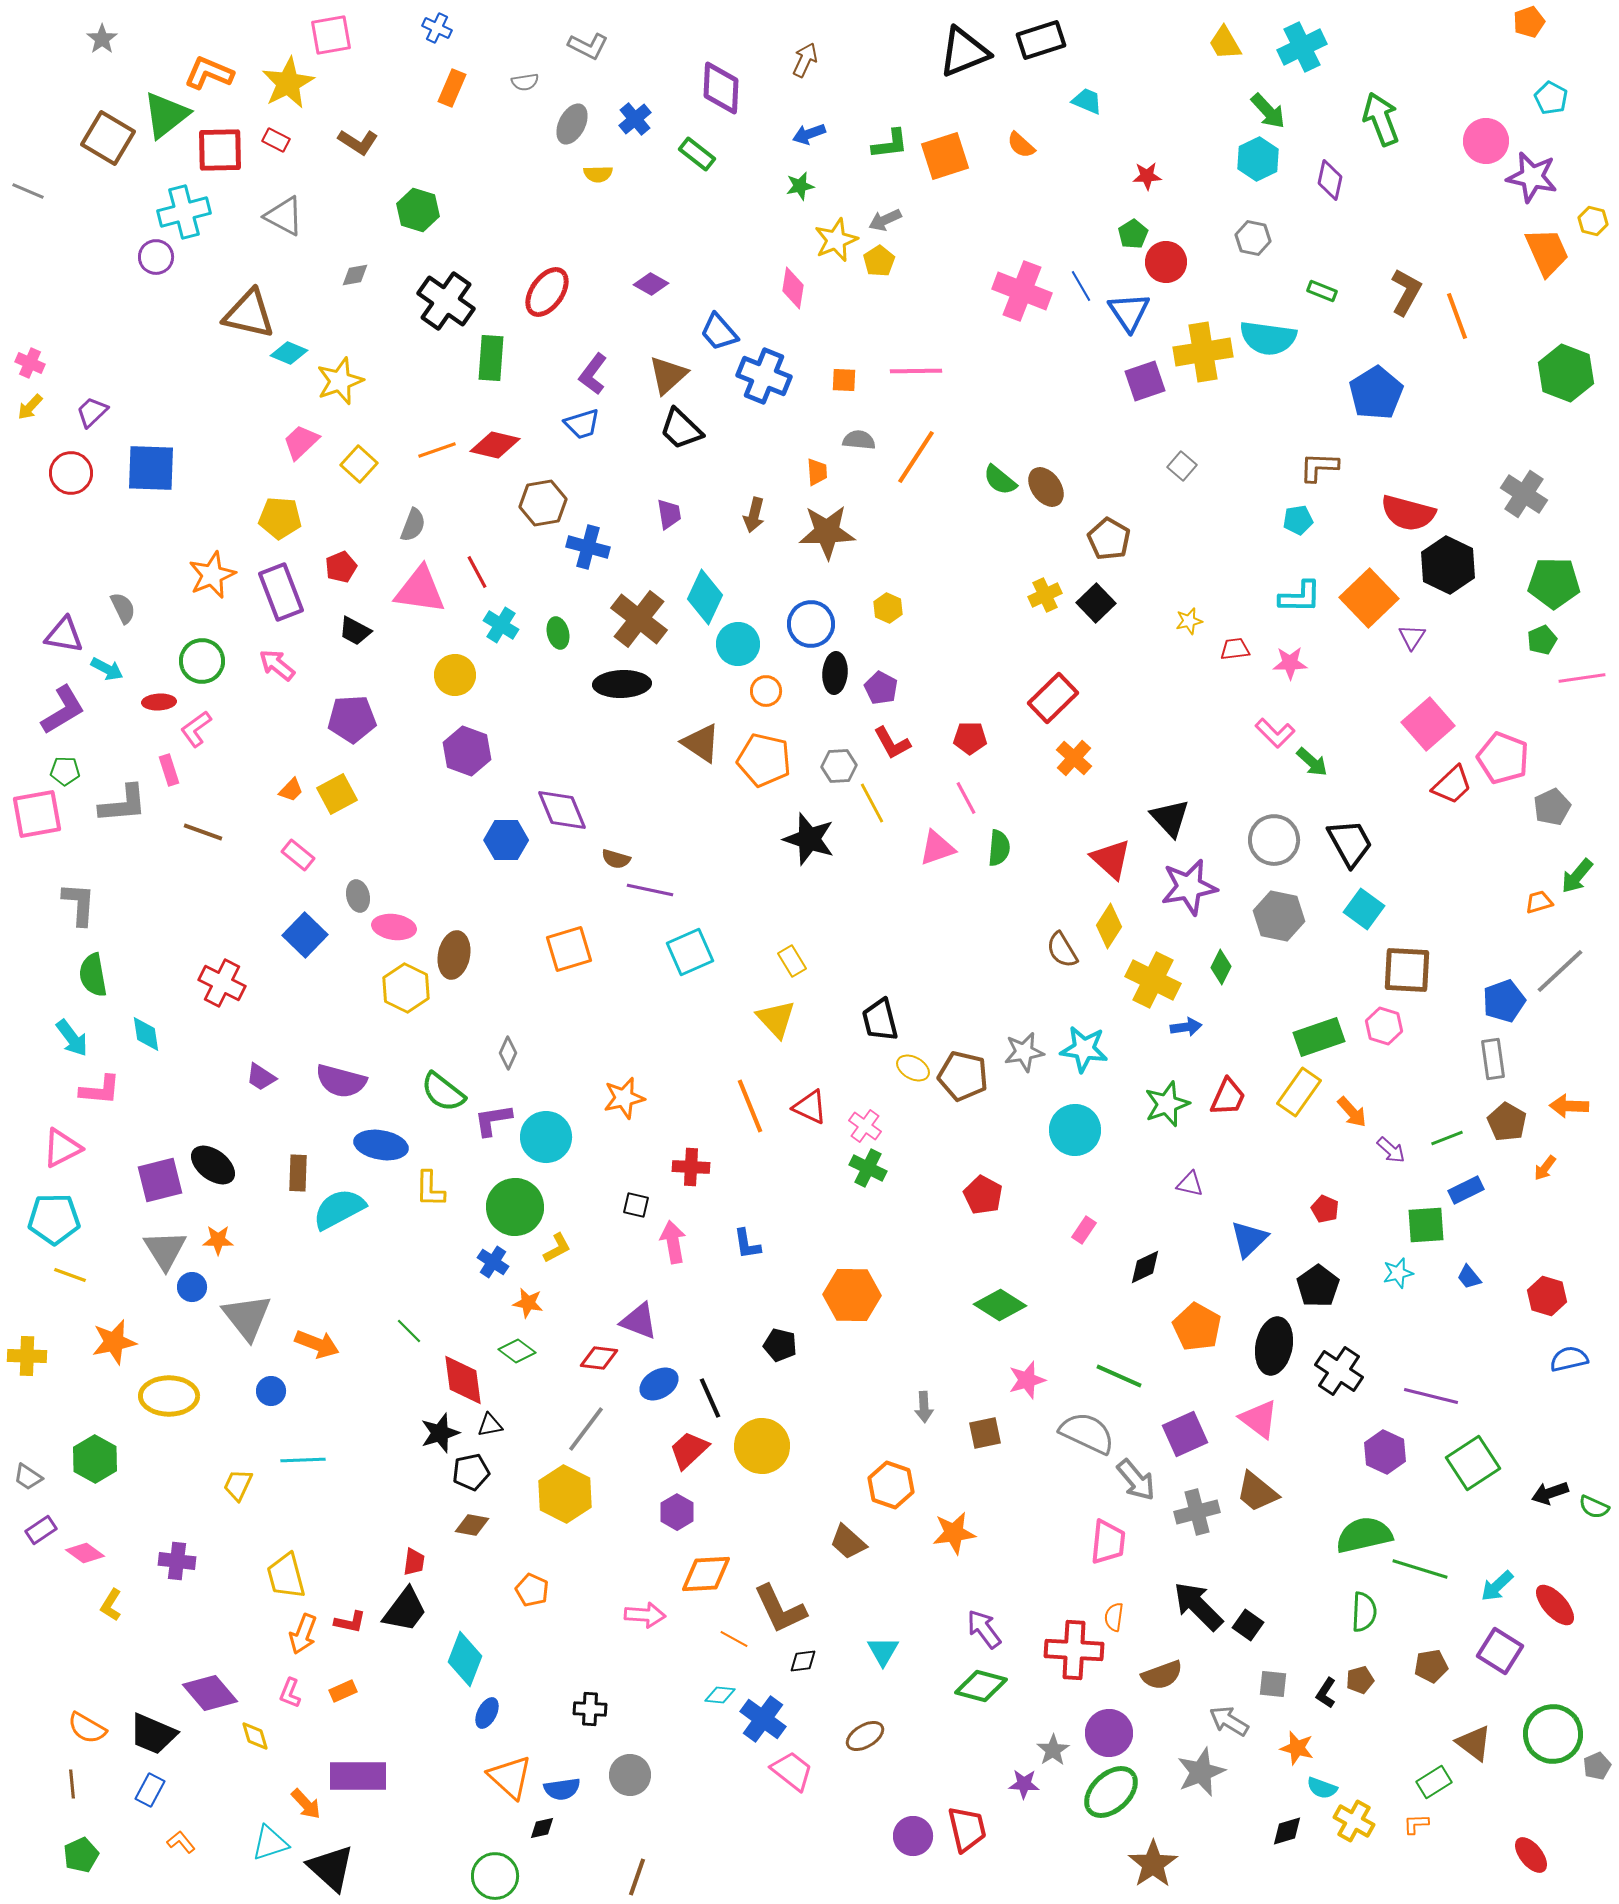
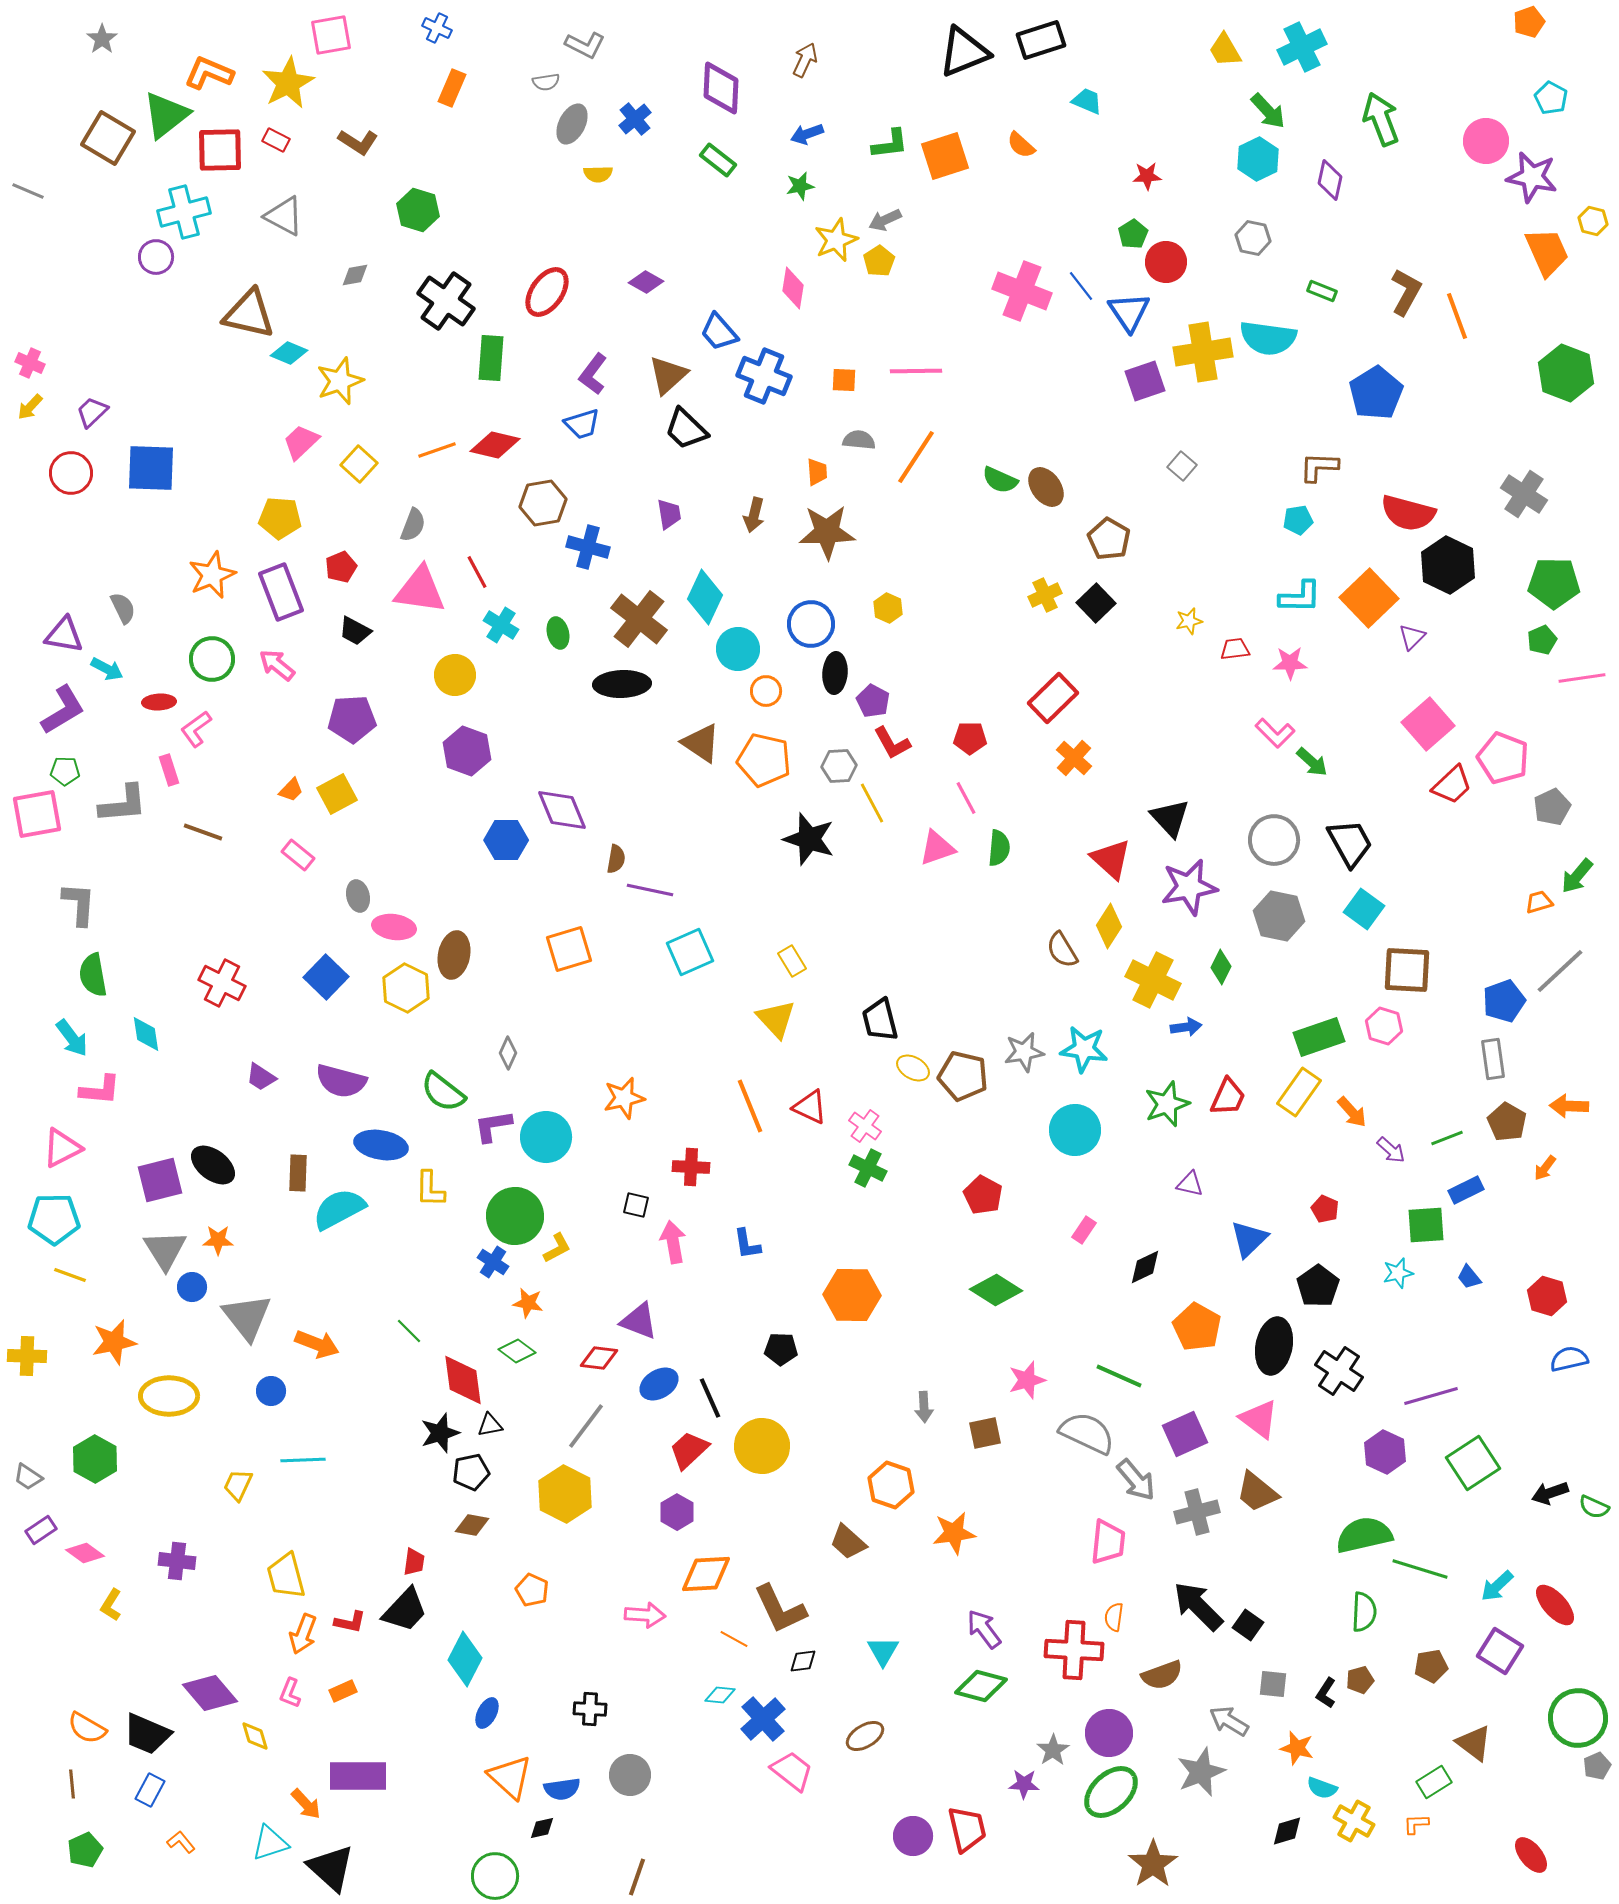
yellow trapezoid at (1225, 43): moved 7 px down
gray L-shape at (588, 46): moved 3 px left, 1 px up
gray semicircle at (525, 82): moved 21 px right
blue arrow at (809, 134): moved 2 px left
green rectangle at (697, 154): moved 21 px right, 6 px down
purple diamond at (651, 284): moved 5 px left, 2 px up
blue line at (1081, 286): rotated 8 degrees counterclockwise
black trapezoid at (681, 429): moved 5 px right
green semicircle at (1000, 480): rotated 15 degrees counterclockwise
purple triangle at (1412, 637): rotated 12 degrees clockwise
cyan circle at (738, 644): moved 5 px down
green circle at (202, 661): moved 10 px right, 2 px up
purple pentagon at (881, 688): moved 8 px left, 13 px down
brown semicircle at (616, 859): rotated 96 degrees counterclockwise
blue square at (305, 935): moved 21 px right, 42 px down
purple L-shape at (493, 1120): moved 6 px down
green circle at (515, 1207): moved 9 px down
green diamond at (1000, 1305): moved 4 px left, 15 px up
black pentagon at (780, 1345): moved 1 px right, 4 px down; rotated 12 degrees counterclockwise
purple line at (1431, 1396): rotated 30 degrees counterclockwise
gray line at (586, 1429): moved 3 px up
black trapezoid at (405, 1610): rotated 6 degrees clockwise
cyan diamond at (465, 1659): rotated 6 degrees clockwise
blue cross at (763, 1719): rotated 12 degrees clockwise
black trapezoid at (153, 1734): moved 6 px left
green circle at (1553, 1734): moved 25 px right, 16 px up
green pentagon at (81, 1855): moved 4 px right, 5 px up
